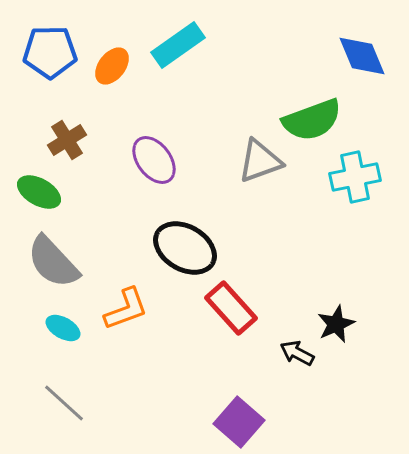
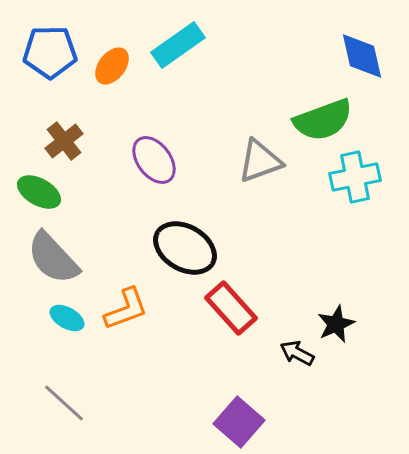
blue diamond: rotated 10 degrees clockwise
green semicircle: moved 11 px right
brown cross: moved 3 px left, 1 px down; rotated 6 degrees counterclockwise
gray semicircle: moved 4 px up
cyan ellipse: moved 4 px right, 10 px up
